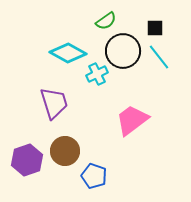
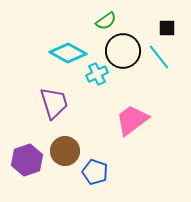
black square: moved 12 px right
blue pentagon: moved 1 px right, 4 px up
